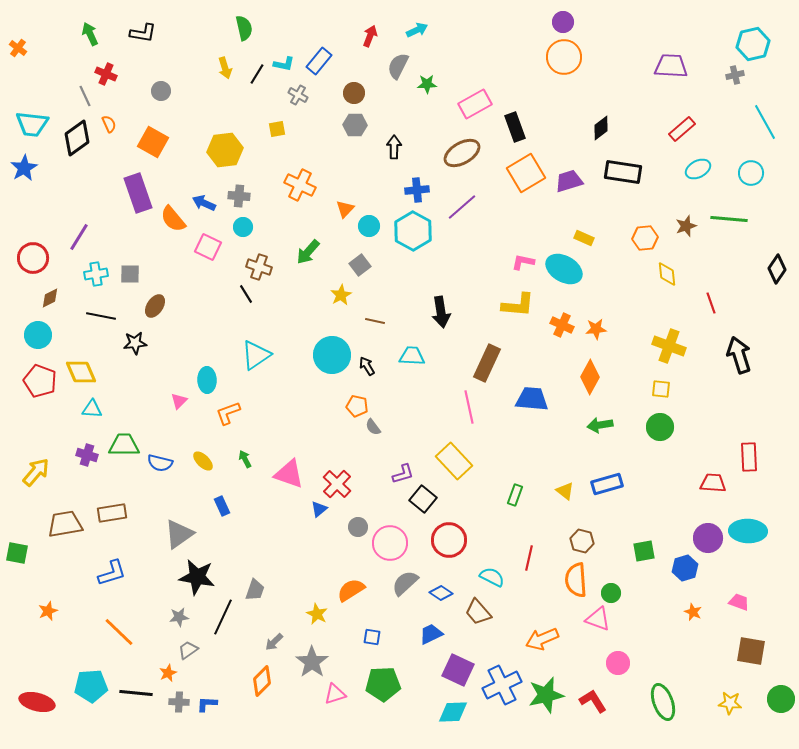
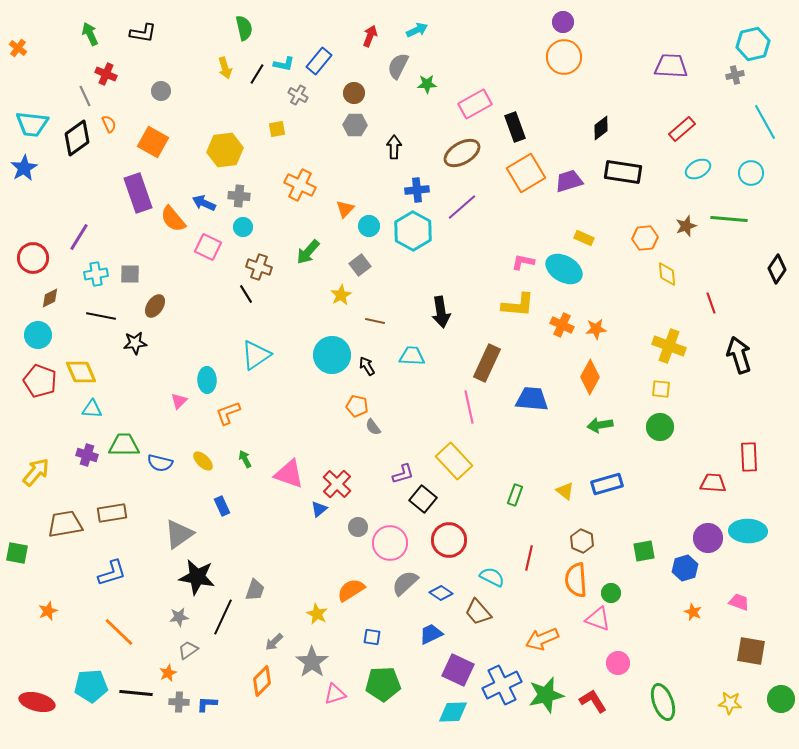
brown hexagon at (582, 541): rotated 10 degrees clockwise
